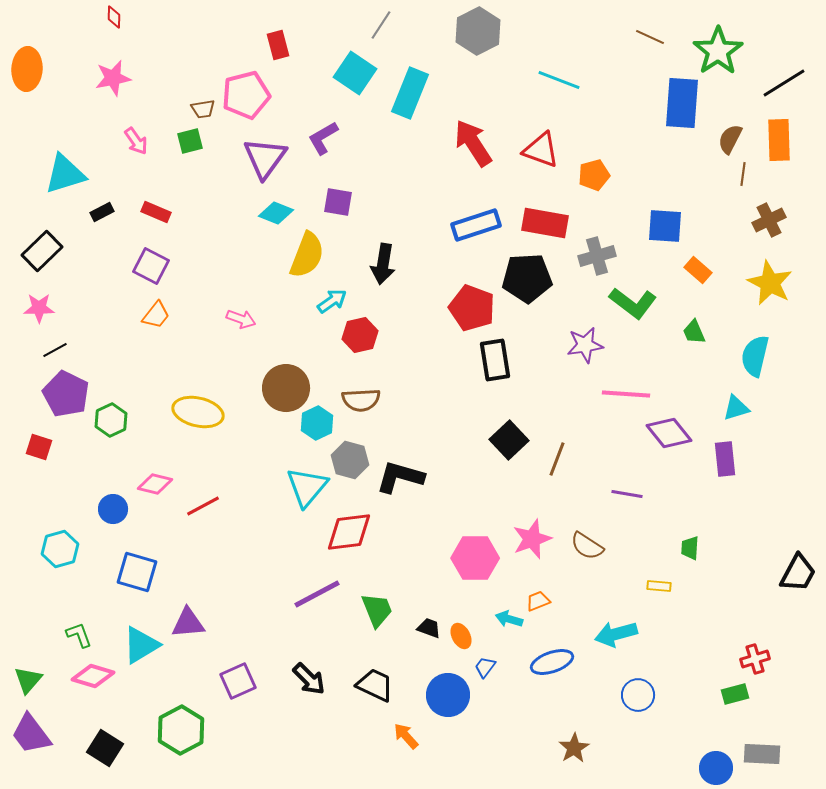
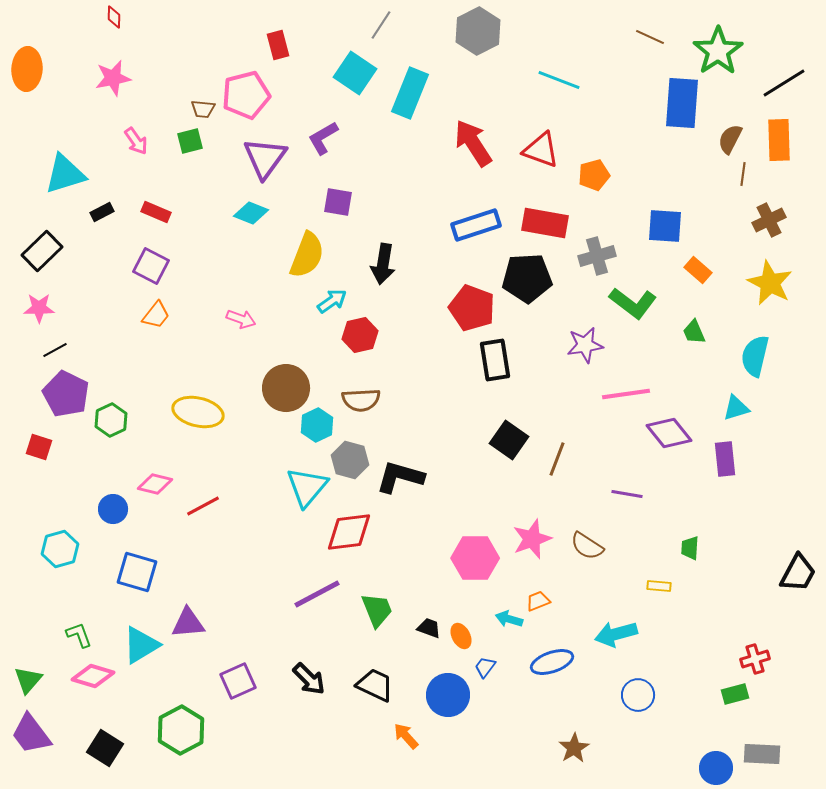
brown trapezoid at (203, 109): rotated 15 degrees clockwise
cyan diamond at (276, 213): moved 25 px left
pink line at (626, 394): rotated 12 degrees counterclockwise
cyan hexagon at (317, 423): moved 2 px down
black square at (509, 440): rotated 12 degrees counterclockwise
